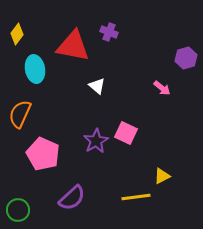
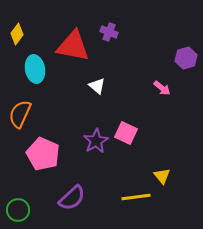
yellow triangle: rotated 42 degrees counterclockwise
